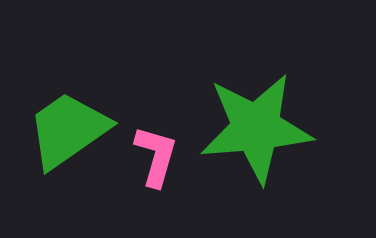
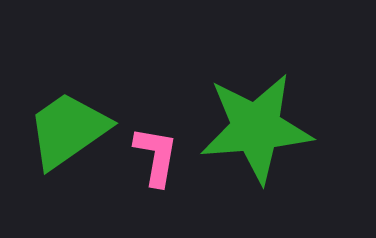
pink L-shape: rotated 6 degrees counterclockwise
